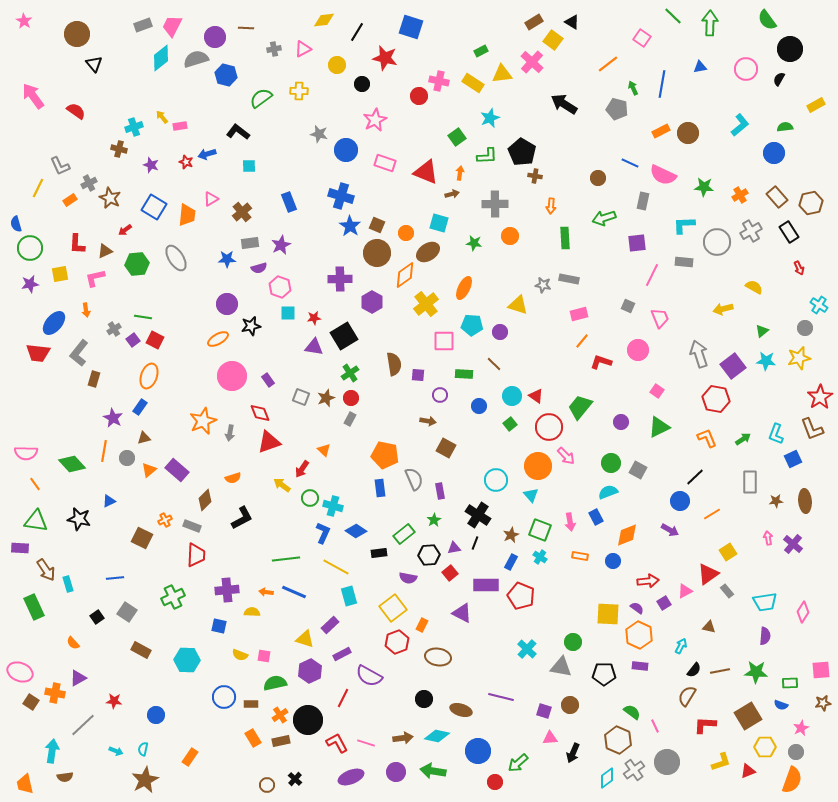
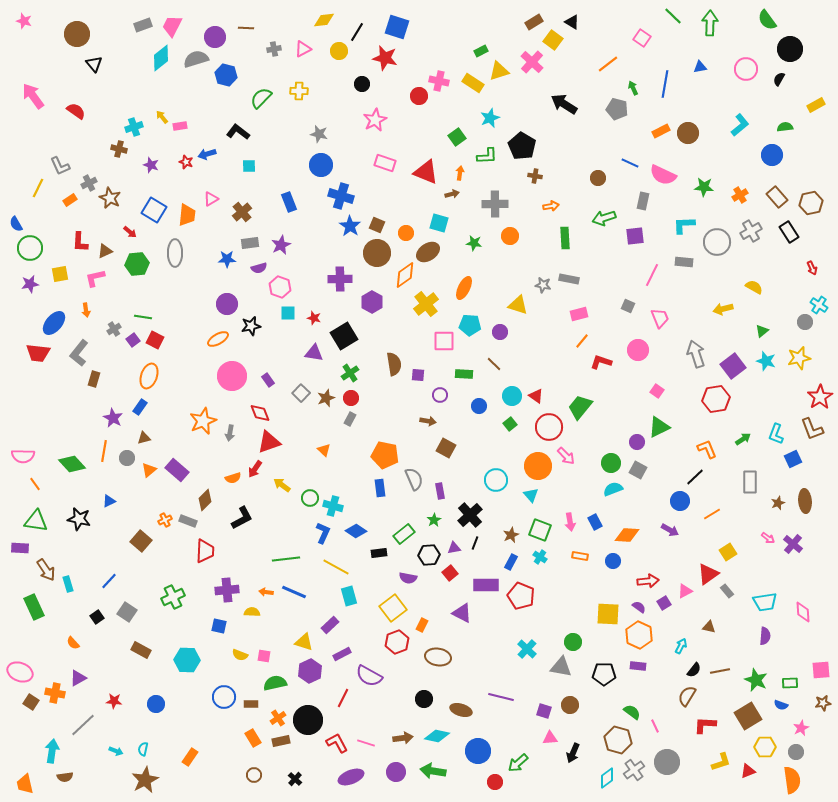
pink star at (24, 21): rotated 14 degrees counterclockwise
blue square at (411, 27): moved 14 px left
yellow circle at (337, 65): moved 2 px right, 14 px up
yellow triangle at (502, 74): moved 3 px left, 3 px up; rotated 10 degrees counterclockwise
blue line at (662, 84): moved 3 px right
green semicircle at (261, 98): rotated 10 degrees counterclockwise
blue circle at (346, 150): moved 25 px left, 15 px down
black pentagon at (522, 152): moved 6 px up
blue circle at (774, 153): moved 2 px left, 2 px down
orange arrow at (551, 206): rotated 105 degrees counterclockwise
blue square at (154, 207): moved 3 px down
blue semicircle at (16, 224): rotated 14 degrees counterclockwise
red arrow at (125, 230): moved 5 px right, 2 px down; rotated 104 degrees counterclockwise
purple square at (637, 243): moved 2 px left, 7 px up
red L-shape at (77, 244): moved 3 px right, 2 px up
gray ellipse at (176, 258): moved 1 px left, 5 px up; rotated 32 degrees clockwise
red arrow at (799, 268): moved 13 px right
red star at (314, 318): rotated 24 degrees clockwise
cyan pentagon at (472, 325): moved 2 px left
gray circle at (805, 328): moved 6 px up
purple triangle at (314, 347): moved 6 px down
gray arrow at (699, 354): moved 3 px left
cyan star at (766, 361): rotated 12 degrees clockwise
gray square at (301, 397): moved 4 px up; rotated 24 degrees clockwise
red hexagon at (716, 399): rotated 20 degrees counterclockwise
purple circle at (621, 422): moved 16 px right, 20 px down
orange L-shape at (707, 438): moved 11 px down
pink semicircle at (26, 453): moved 3 px left, 3 px down
red arrow at (302, 469): moved 47 px left
cyan semicircle at (608, 492): moved 5 px right, 3 px up
brown star at (776, 501): moved 2 px right, 2 px down; rotated 16 degrees counterclockwise
black cross at (478, 515): moved 8 px left; rotated 15 degrees clockwise
blue rectangle at (596, 517): moved 1 px left, 5 px down
gray rectangle at (192, 526): moved 4 px left, 5 px up
orange diamond at (627, 535): rotated 25 degrees clockwise
brown square at (142, 538): moved 1 px left, 3 px down; rotated 15 degrees clockwise
pink arrow at (768, 538): rotated 136 degrees clockwise
red trapezoid at (196, 555): moved 9 px right, 4 px up
blue line at (115, 578): moved 6 px left, 3 px down; rotated 42 degrees counterclockwise
purple semicircle at (637, 608): moved 2 px right, 1 px up
pink diamond at (803, 612): rotated 35 degrees counterclockwise
yellow triangle at (305, 639): moved 1 px left, 3 px down
purple rectangle at (640, 666): moved 2 px left
green star at (756, 672): moved 8 px down; rotated 20 degrees clockwise
blue circle at (156, 715): moved 11 px up
orange cross at (280, 715): moved 2 px left, 3 px down
brown hexagon at (618, 740): rotated 8 degrees counterclockwise
orange semicircle at (792, 780): rotated 28 degrees counterclockwise
brown circle at (267, 785): moved 13 px left, 10 px up
